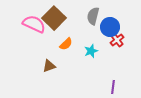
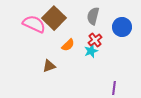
blue circle: moved 12 px right
red cross: moved 22 px left
orange semicircle: moved 2 px right, 1 px down
purple line: moved 1 px right, 1 px down
